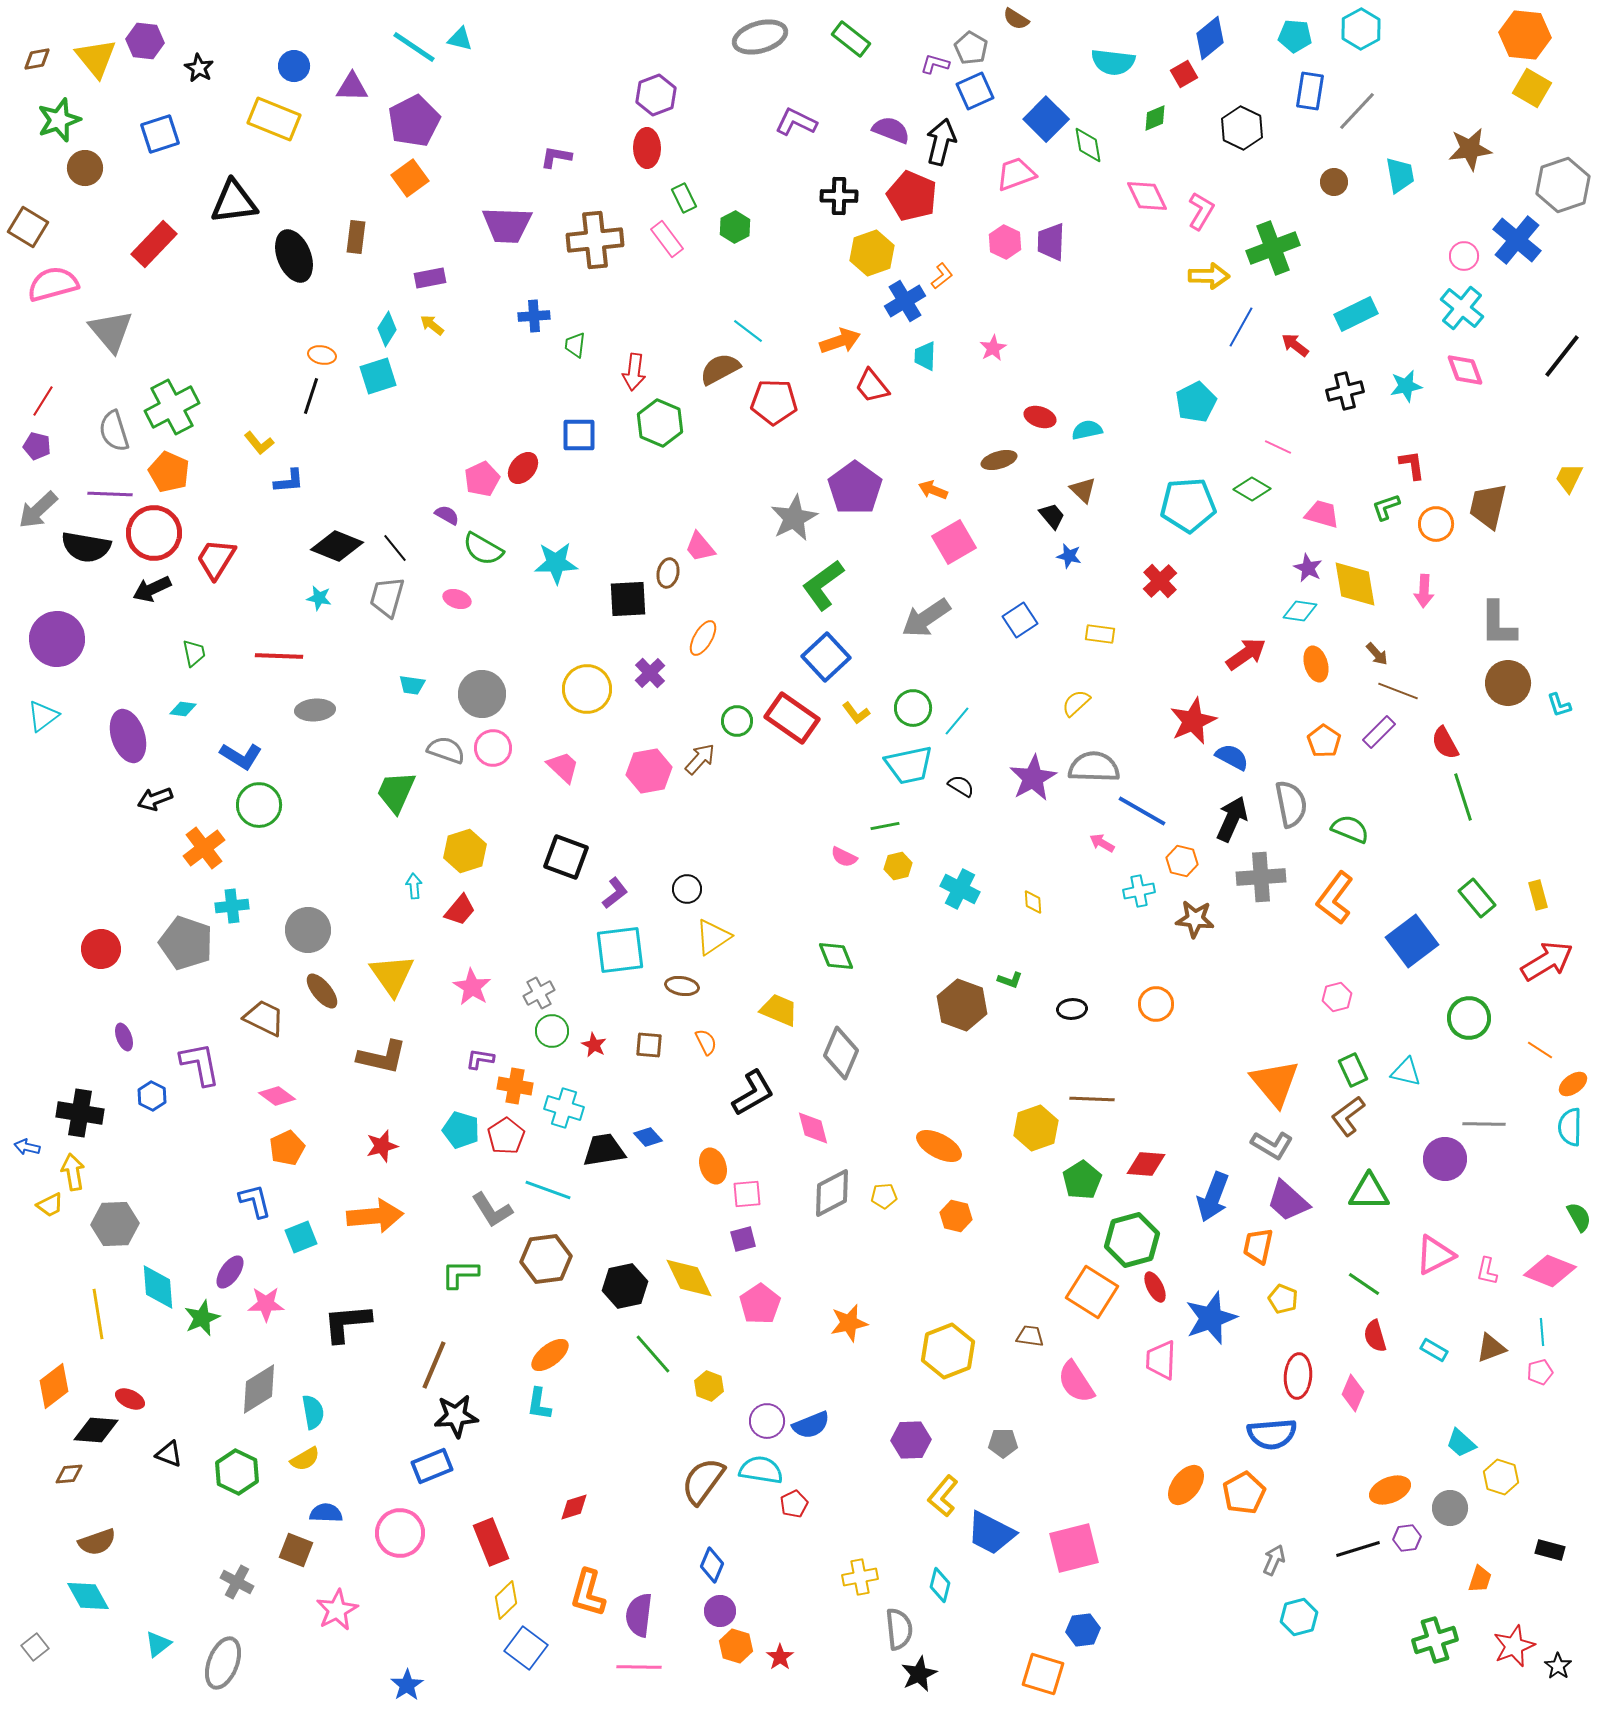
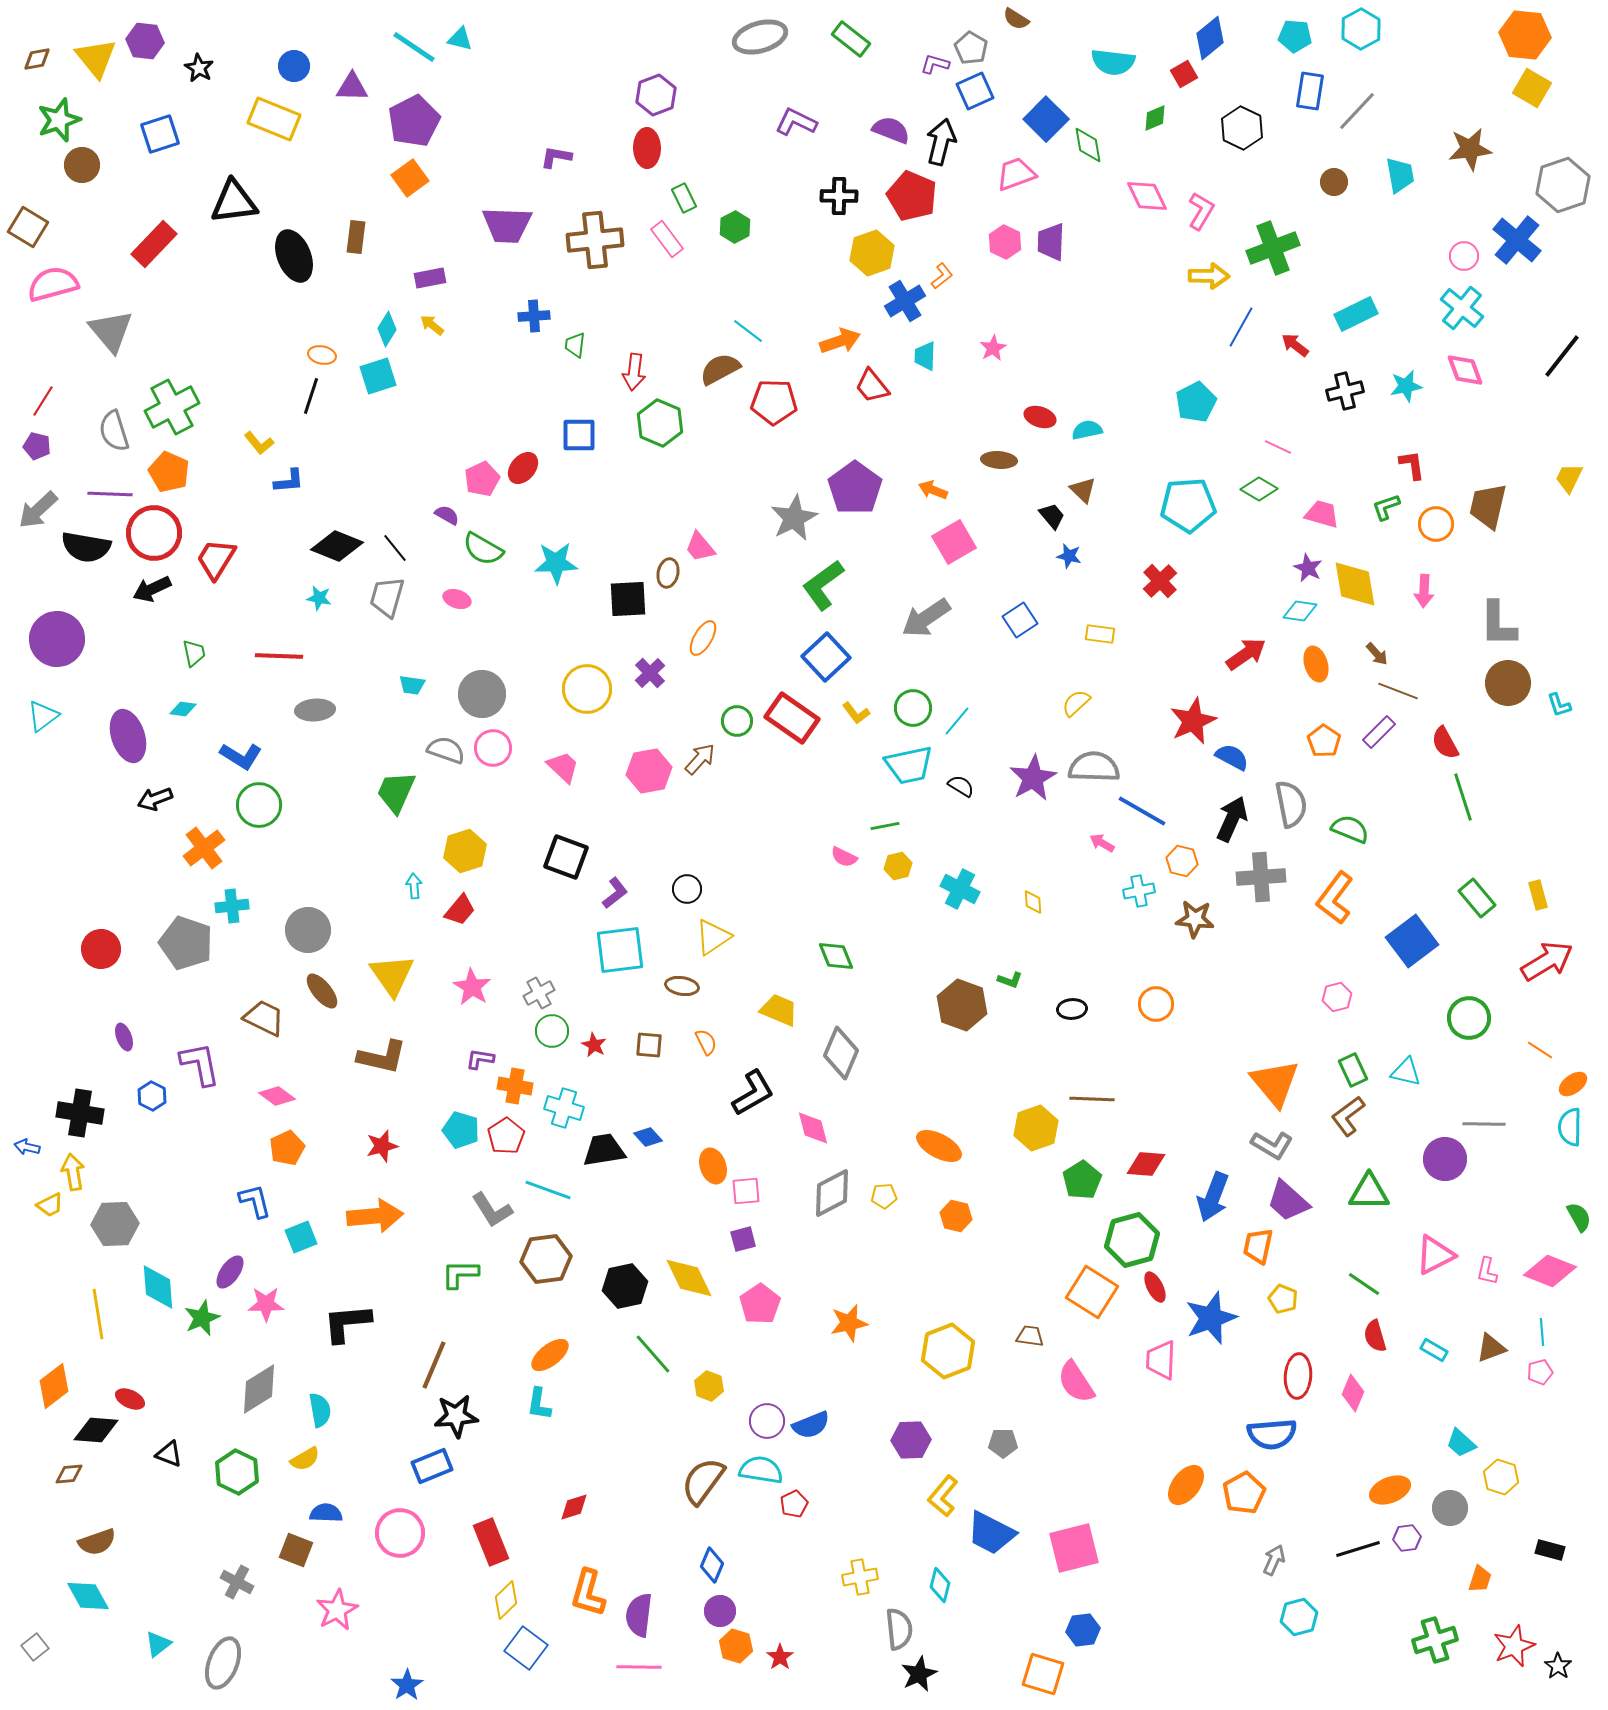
brown circle at (85, 168): moved 3 px left, 3 px up
brown ellipse at (999, 460): rotated 20 degrees clockwise
green diamond at (1252, 489): moved 7 px right
pink square at (747, 1194): moved 1 px left, 3 px up
cyan semicircle at (313, 1412): moved 7 px right, 2 px up
